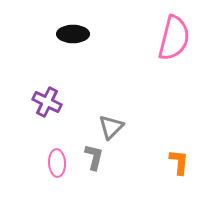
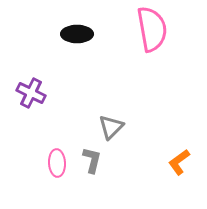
black ellipse: moved 4 px right
pink semicircle: moved 22 px left, 9 px up; rotated 24 degrees counterclockwise
purple cross: moved 16 px left, 9 px up
gray L-shape: moved 2 px left, 3 px down
orange L-shape: rotated 132 degrees counterclockwise
